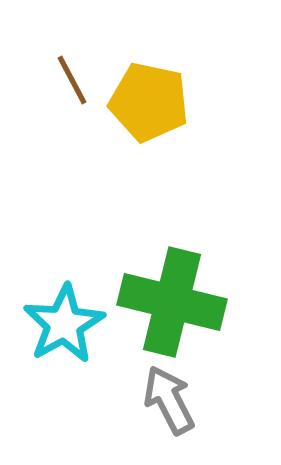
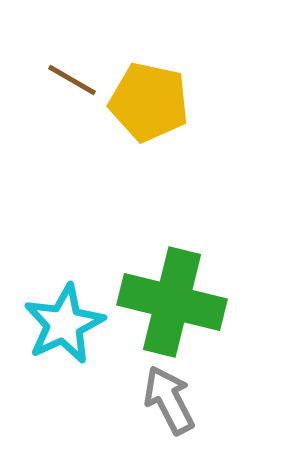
brown line: rotated 32 degrees counterclockwise
cyan star: rotated 4 degrees clockwise
